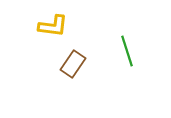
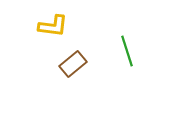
brown rectangle: rotated 16 degrees clockwise
